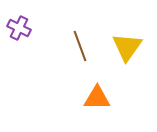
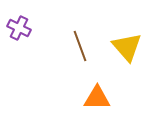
yellow triangle: rotated 16 degrees counterclockwise
